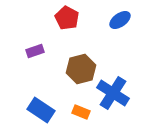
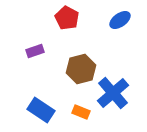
blue cross: rotated 16 degrees clockwise
